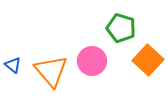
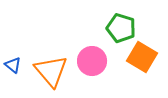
orange square: moved 6 px left, 3 px up; rotated 12 degrees counterclockwise
